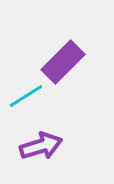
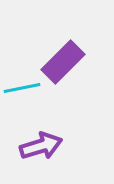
cyan line: moved 4 px left, 8 px up; rotated 21 degrees clockwise
